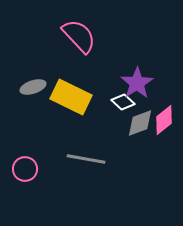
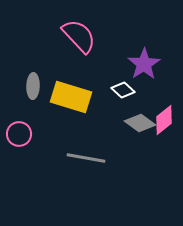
purple star: moved 7 px right, 19 px up
gray ellipse: moved 1 px up; rotated 70 degrees counterclockwise
yellow rectangle: rotated 9 degrees counterclockwise
white diamond: moved 12 px up
gray diamond: rotated 56 degrees clockwise
gray line: moved 1 px up
pink circle: moved 6 px left, 35 px up
